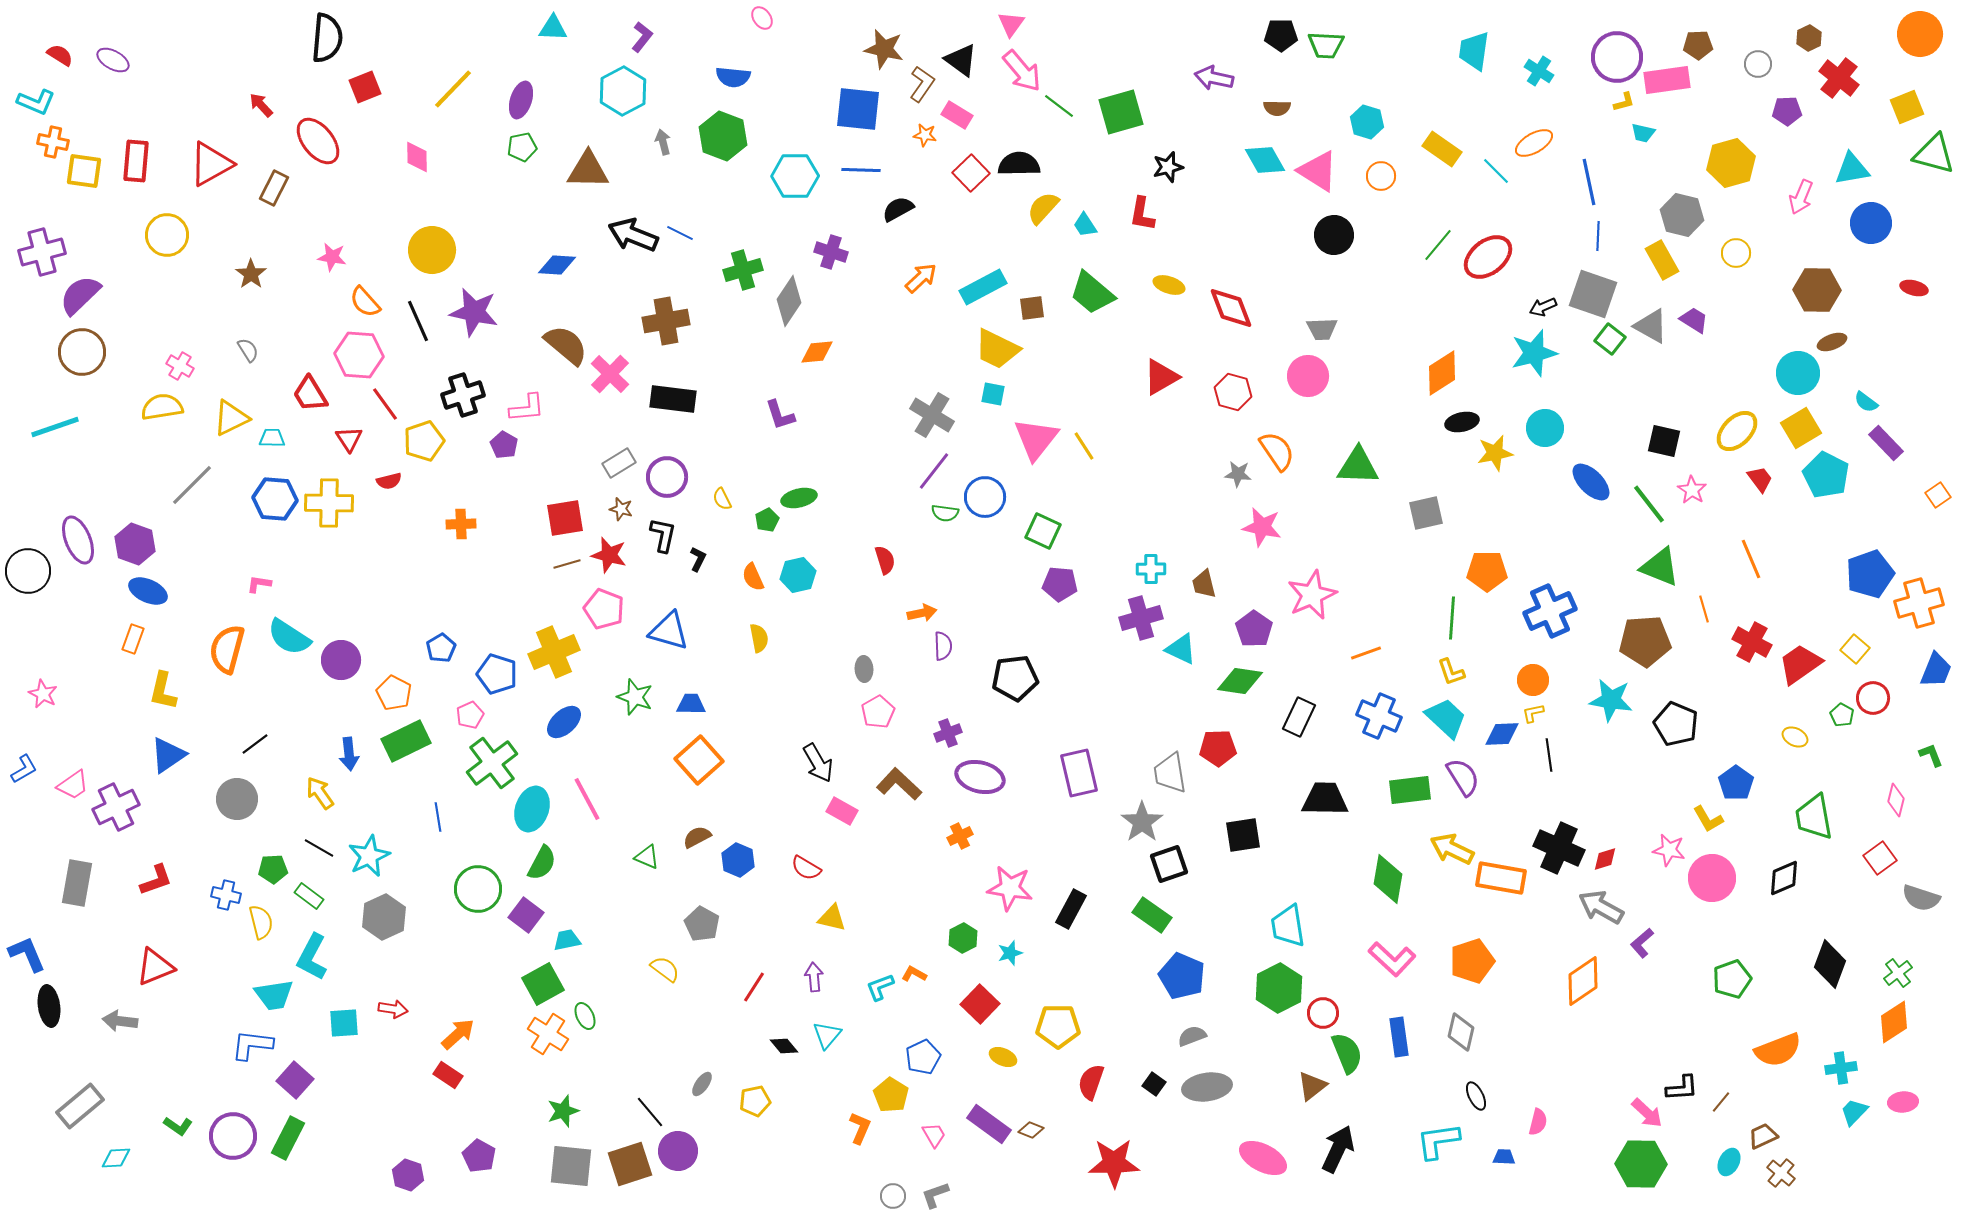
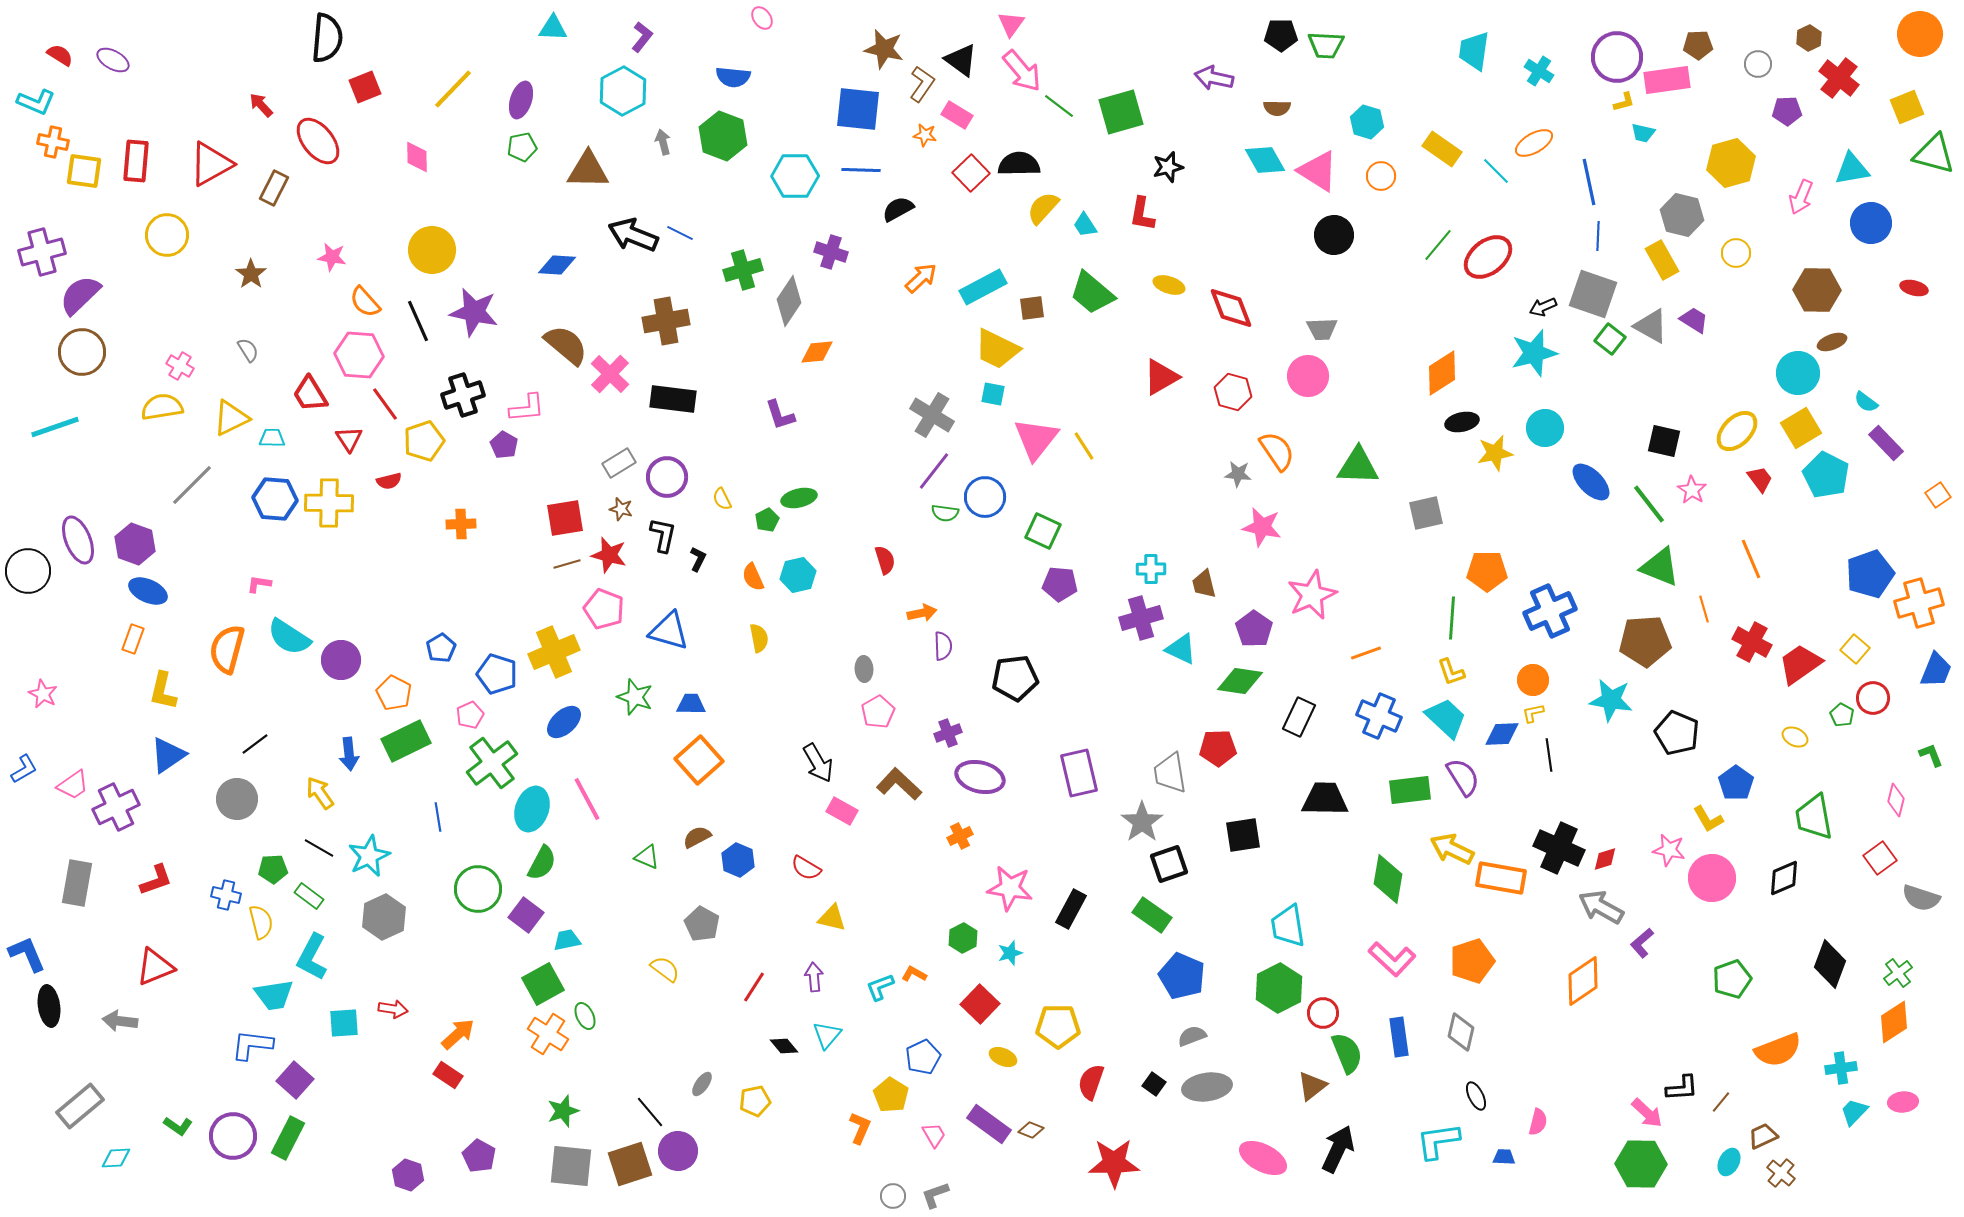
black pentagon at (1676, 724): moved 1 px right, 9 px down
